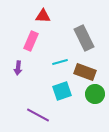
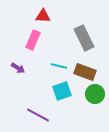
pink rectangle: moved 2 px right, 1 px up
cyan line: moved 1 px left, 4 px down; rotated 28 degrees clockwise
purple arrow: rotated 64 degrees counterclockwise
